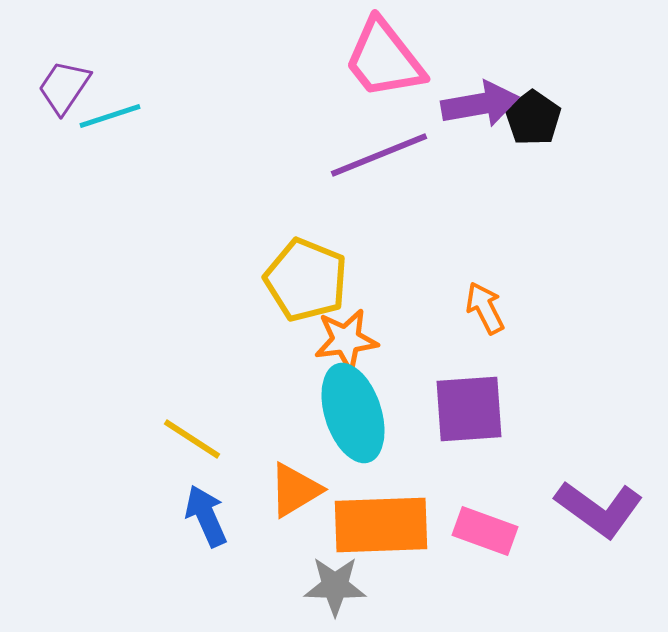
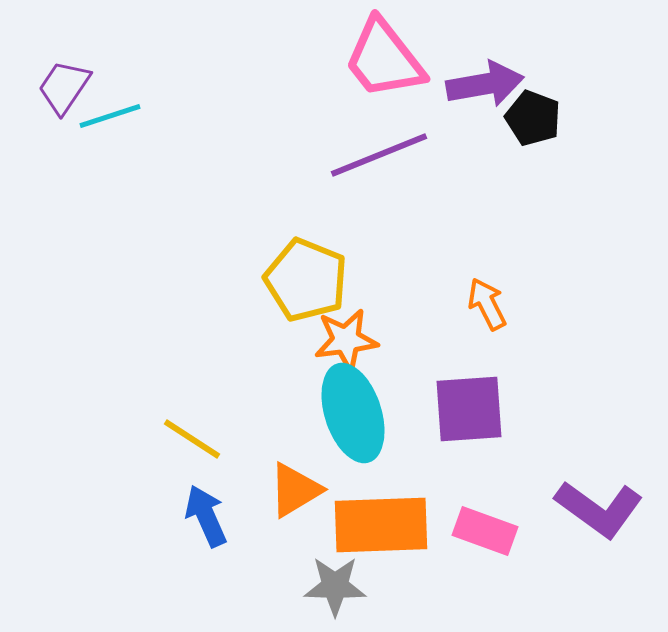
purple arrow: moved 5 px right, 20 px up
black pentagon: rotated 14 degrees counterclockwise
orange arrow: moved 2 px right, 4 px up
